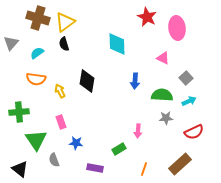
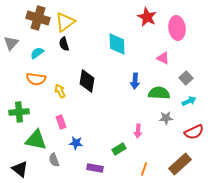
green semicircle: moved 3 px left, 2 px up
green triangle: rotated 45 degrees counterclockwise
